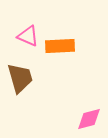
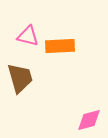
pink triangle: rotated 10 degrees counterclockwise
pink diamond: moved 1 px down
